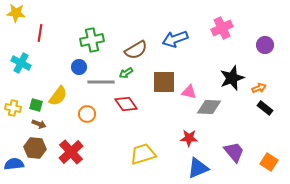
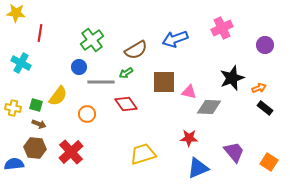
green cross: rotated 25 degrees counterclockwise
